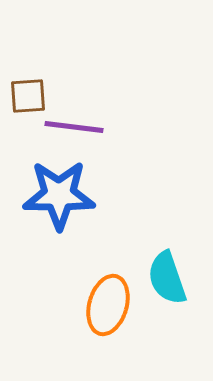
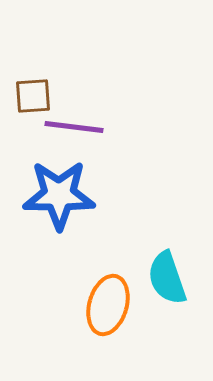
brown square: moved 5 px right
